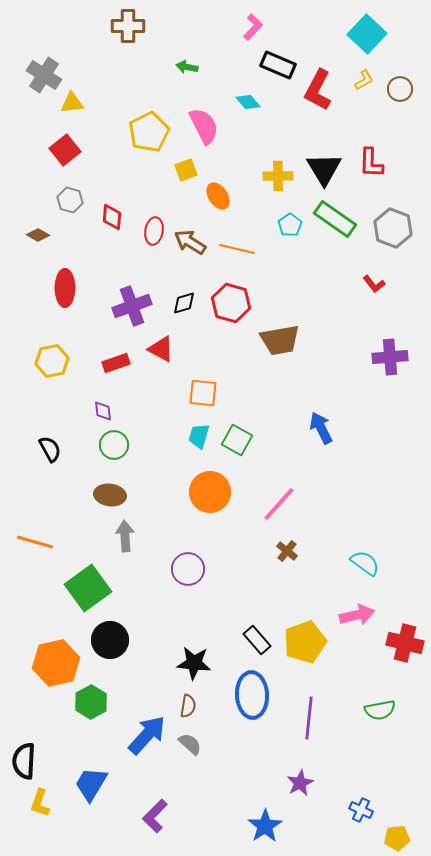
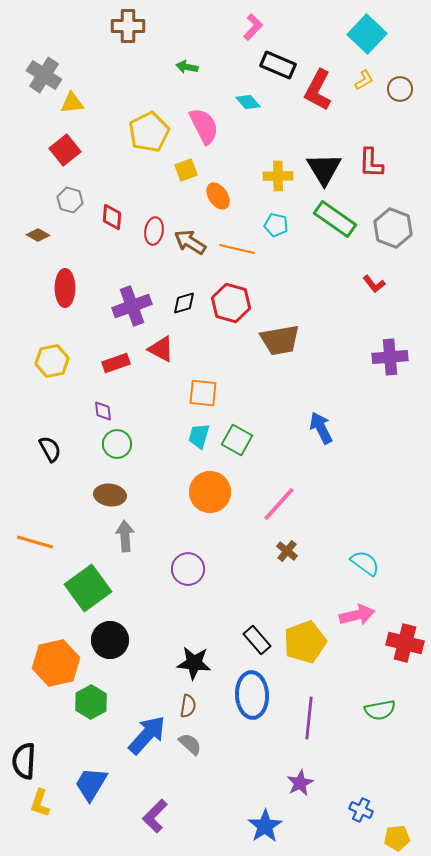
cyan pentagon at (290, 225): moved 14 px left; rotated 25 degrees counterclockwise
green circle at (114, 445): moved 3 px right, 1 px up
